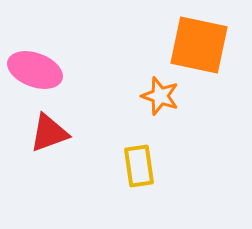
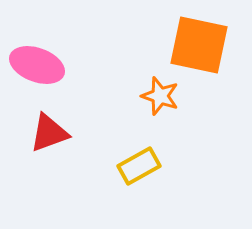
pink ellipse: moved 2 px right, 5 px up
yellow rectangle: rotated 69 degrees clockwise
